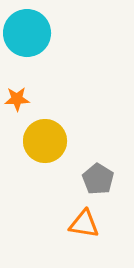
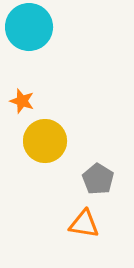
cyan circle: moved 2 px right, 6 px up
orange star: moved 5 px right, 2 px down; rotated 20 degrees clockwise
